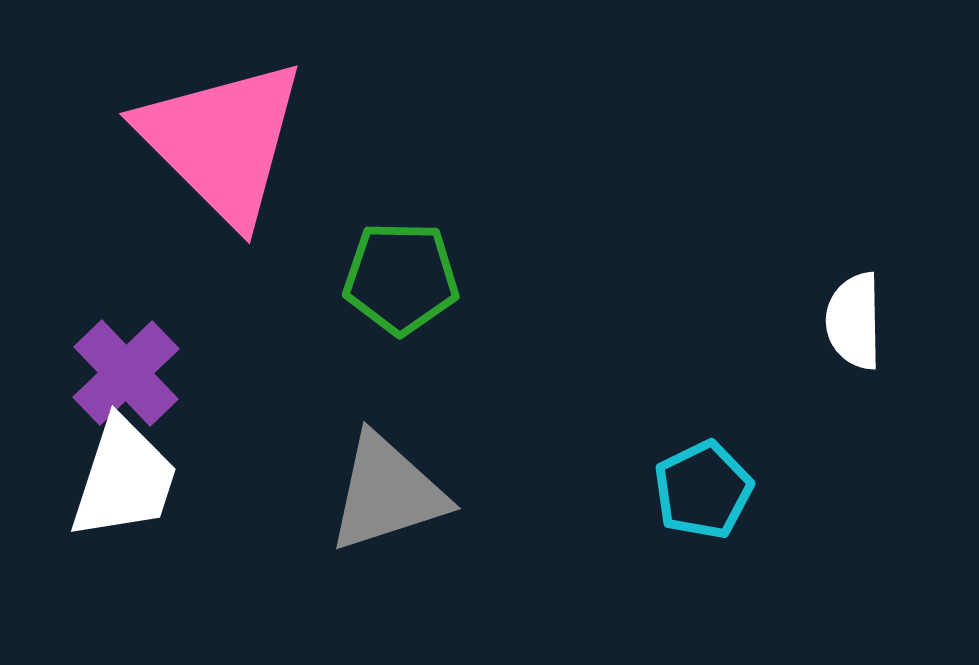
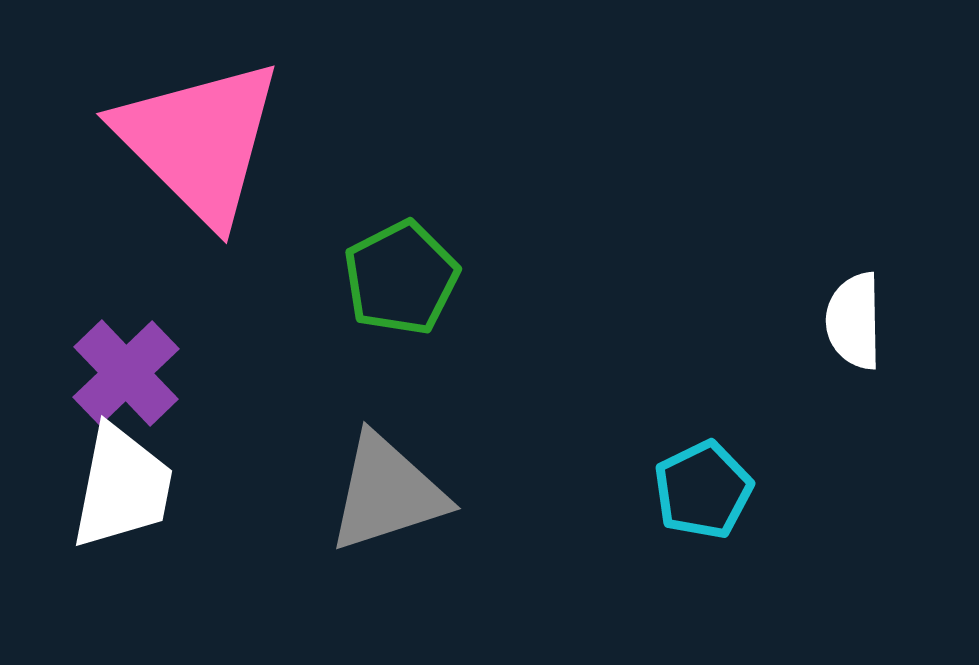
pink triangle: moved 23 px left
green pentagon: rotated 28 degrees counterclockwise
white trapezoid: moved 2 px left, 8 px down; rotated 7 degrees counterclockwise
